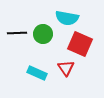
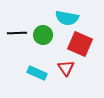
green circle: moved 1 px down
